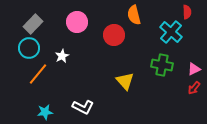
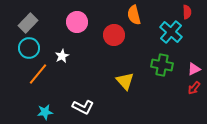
gray rectangle: moved 5 px left, 1 px up
